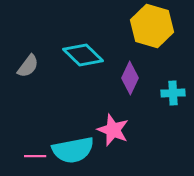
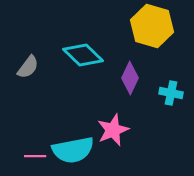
gray semicircle: moved 1 px down
cyan cross: moved 2 px left; rotated 15 degrees clockwise
pink star: rotated 28 degrees clockwise
